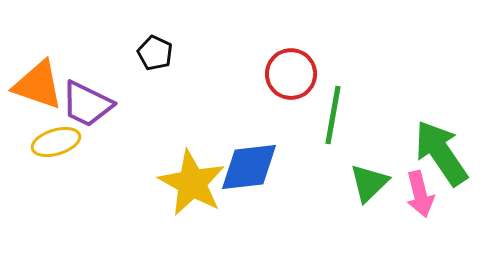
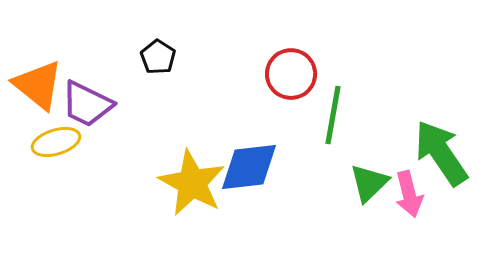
black pentagon: moved 3 px right, 4 px down; rotated 8 degrees clockwise
orange triangle: rotated 20 degrees clockwise
pink arrow: moved 11 px left
